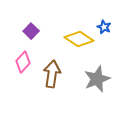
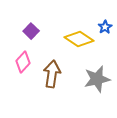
blue star: moved 1 px right; rotated 16 degrees clockwise
gray star: rotated 8 degrees clockwise
